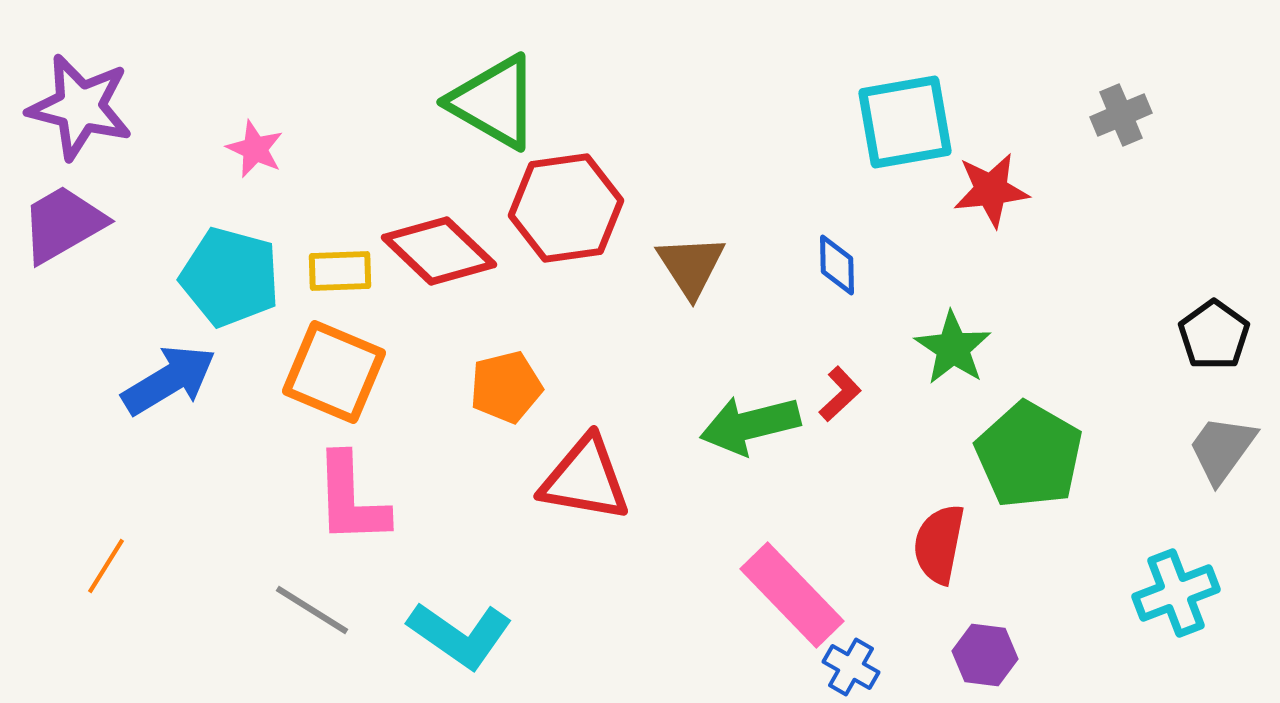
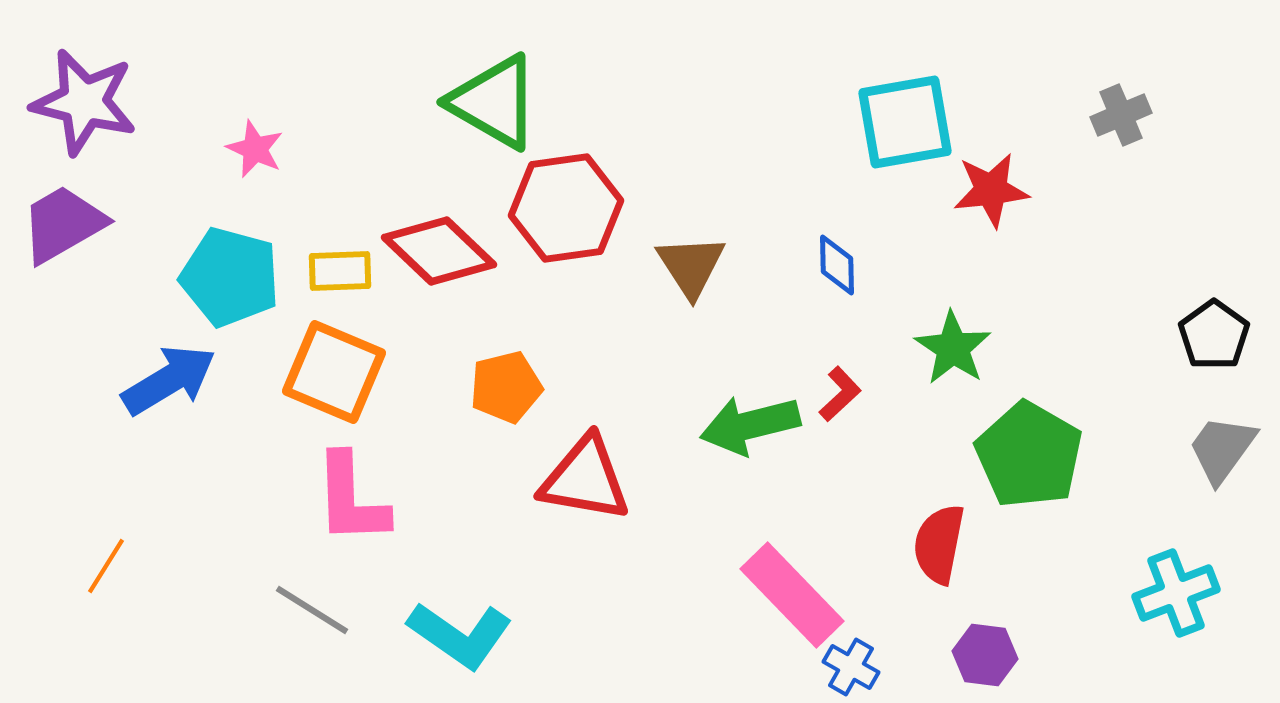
purple star: moved 4 px right, 5 px up
